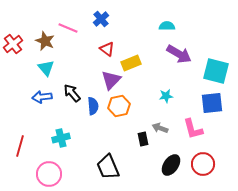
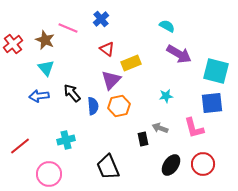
cyan semicircle: rotated 28 degrees clockwise
brown star: moved 1 px up
blue arrow: moved 3 px left, 1 px up
pink L-shape: moved 1 px right, 1 px up
cyan cross: moved 5 px right, 2 px down
red line: rotated 35 degrees clockwise
